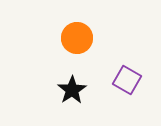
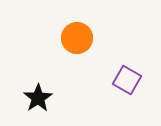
black star: moved 34 px left, 8 px down
